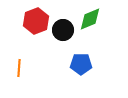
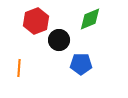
black circle: moved 4 px left, 10 px down
